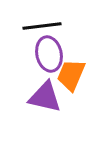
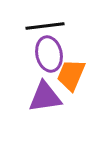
black line: moved 3 px right
purple triangle: rotated 21 degrees counterclockwise
